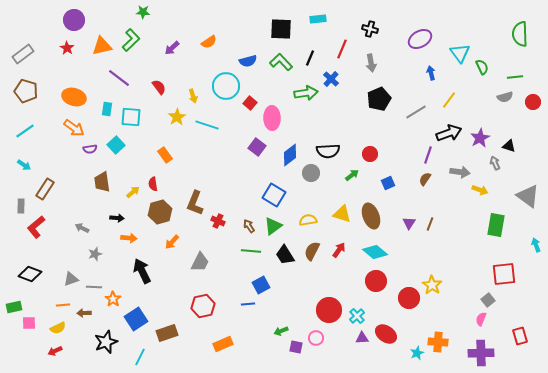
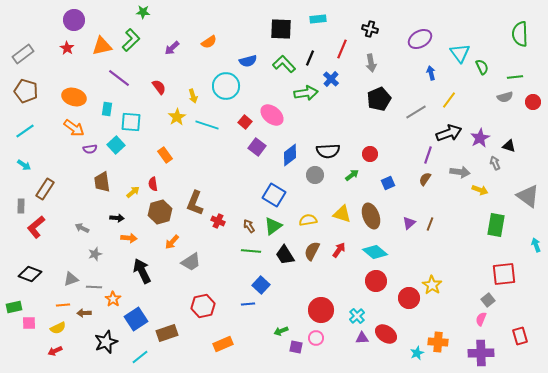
green L-shape at (281, 62): moved 3 px right, 2 px down
red square at (250, 103): moved 5 px left, 19 px down
cyan square at (131, 117): moved 5 px down
pink ellipse at (272, 118): moved 3 px up; rotated 50 degrees counterclockwise
gray circle at (311, 173): moved 4 px right, 2 px down
purple triangle at (409, 223): rotated 16 degrees clockwise
gray trapezoid at (200, 262): moved 9 px left; rotated 30 degrees clockwise
blue square at (261, 285): rotated 18 degrees counterclockwise
red circle at (329, 310): moved 8 px left
cyan line at (140, 357): rotated 24 degrees clockwise
